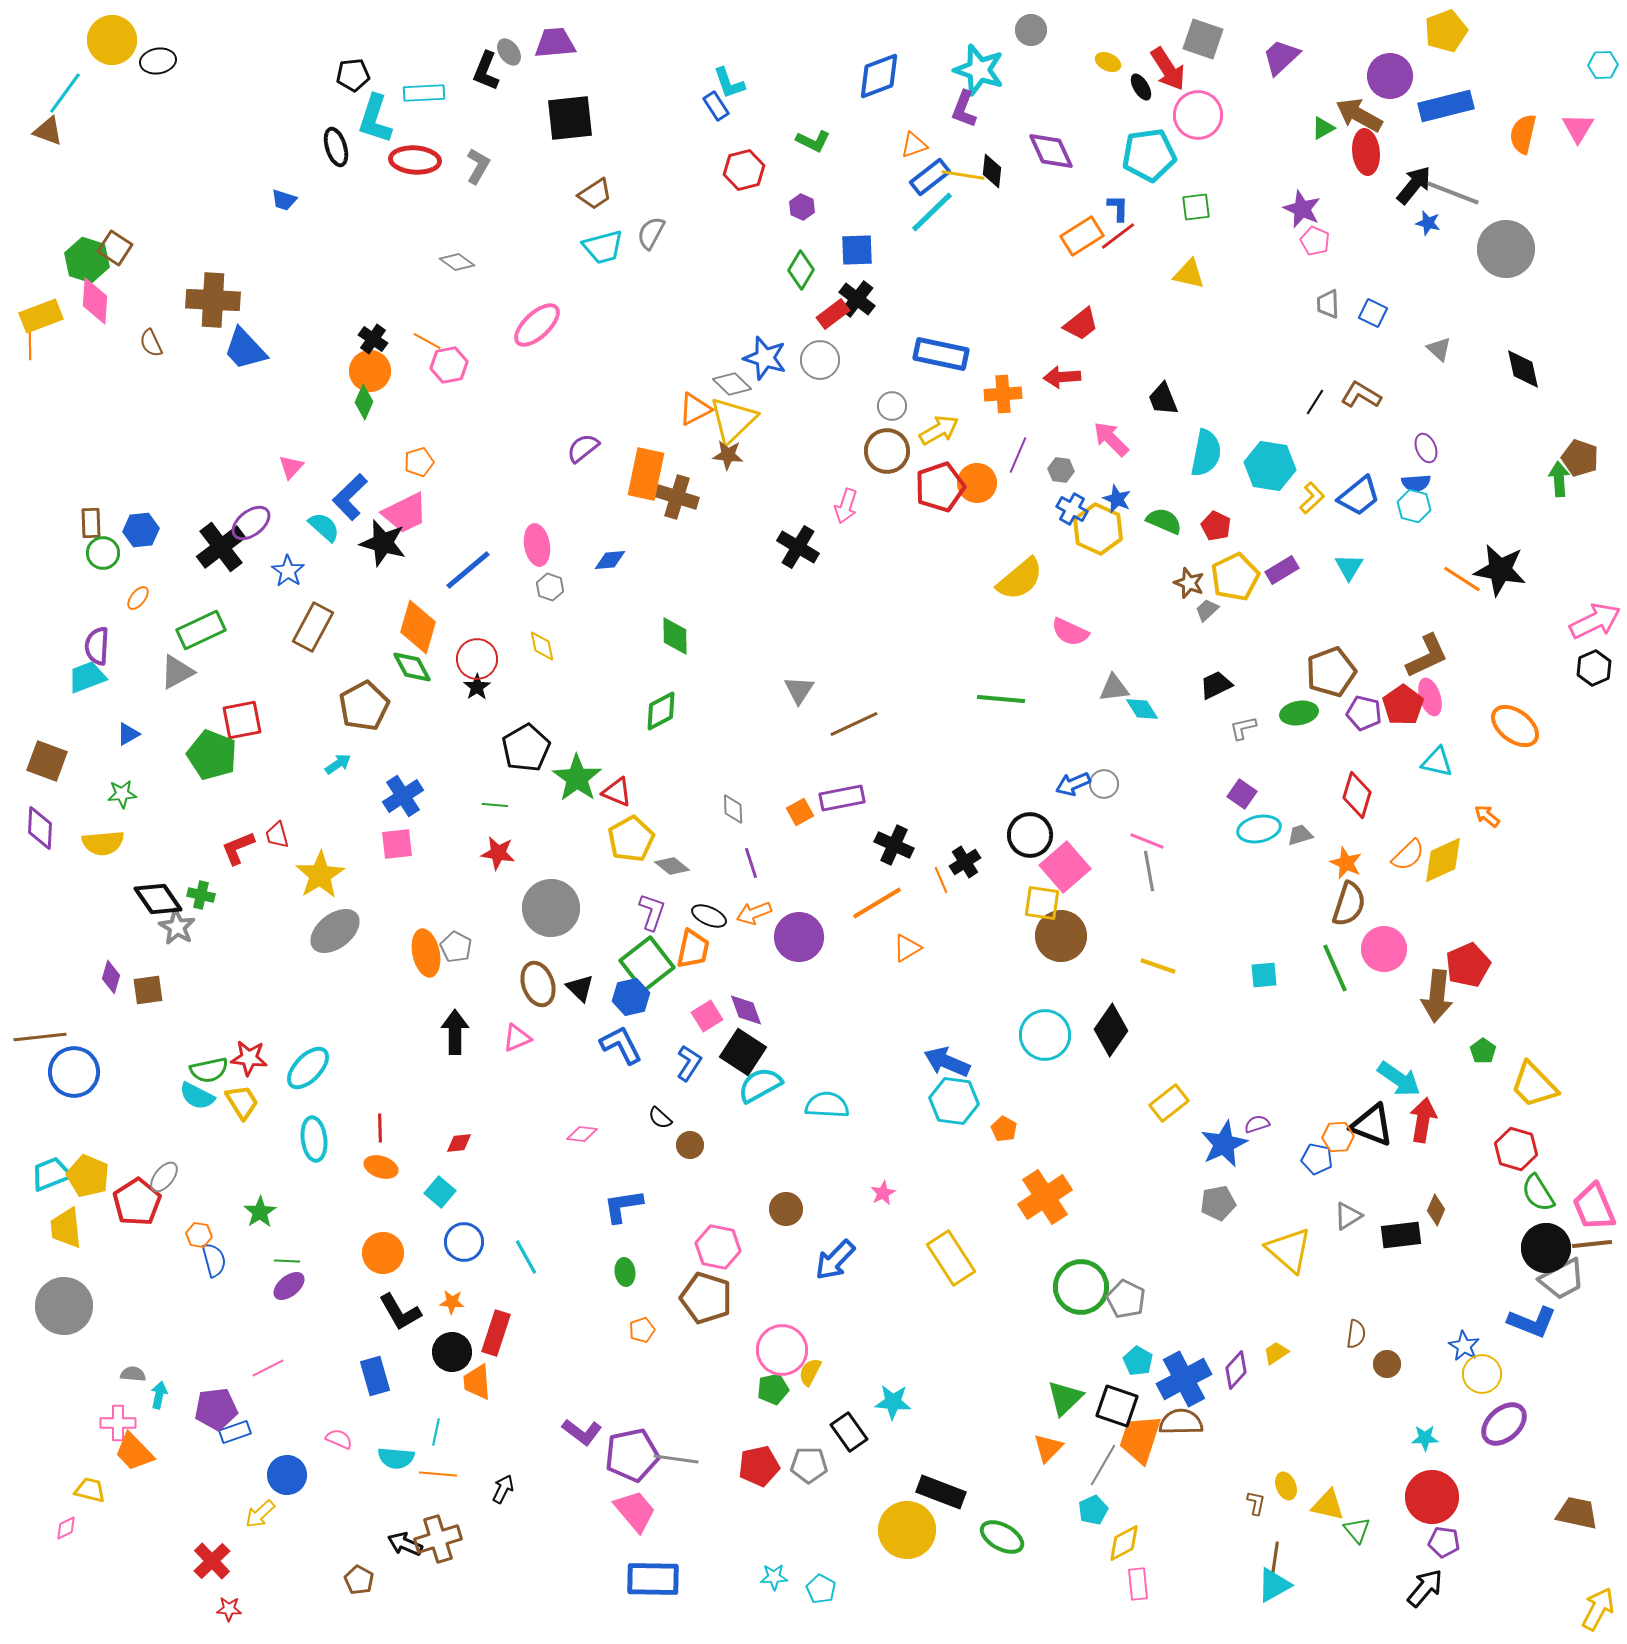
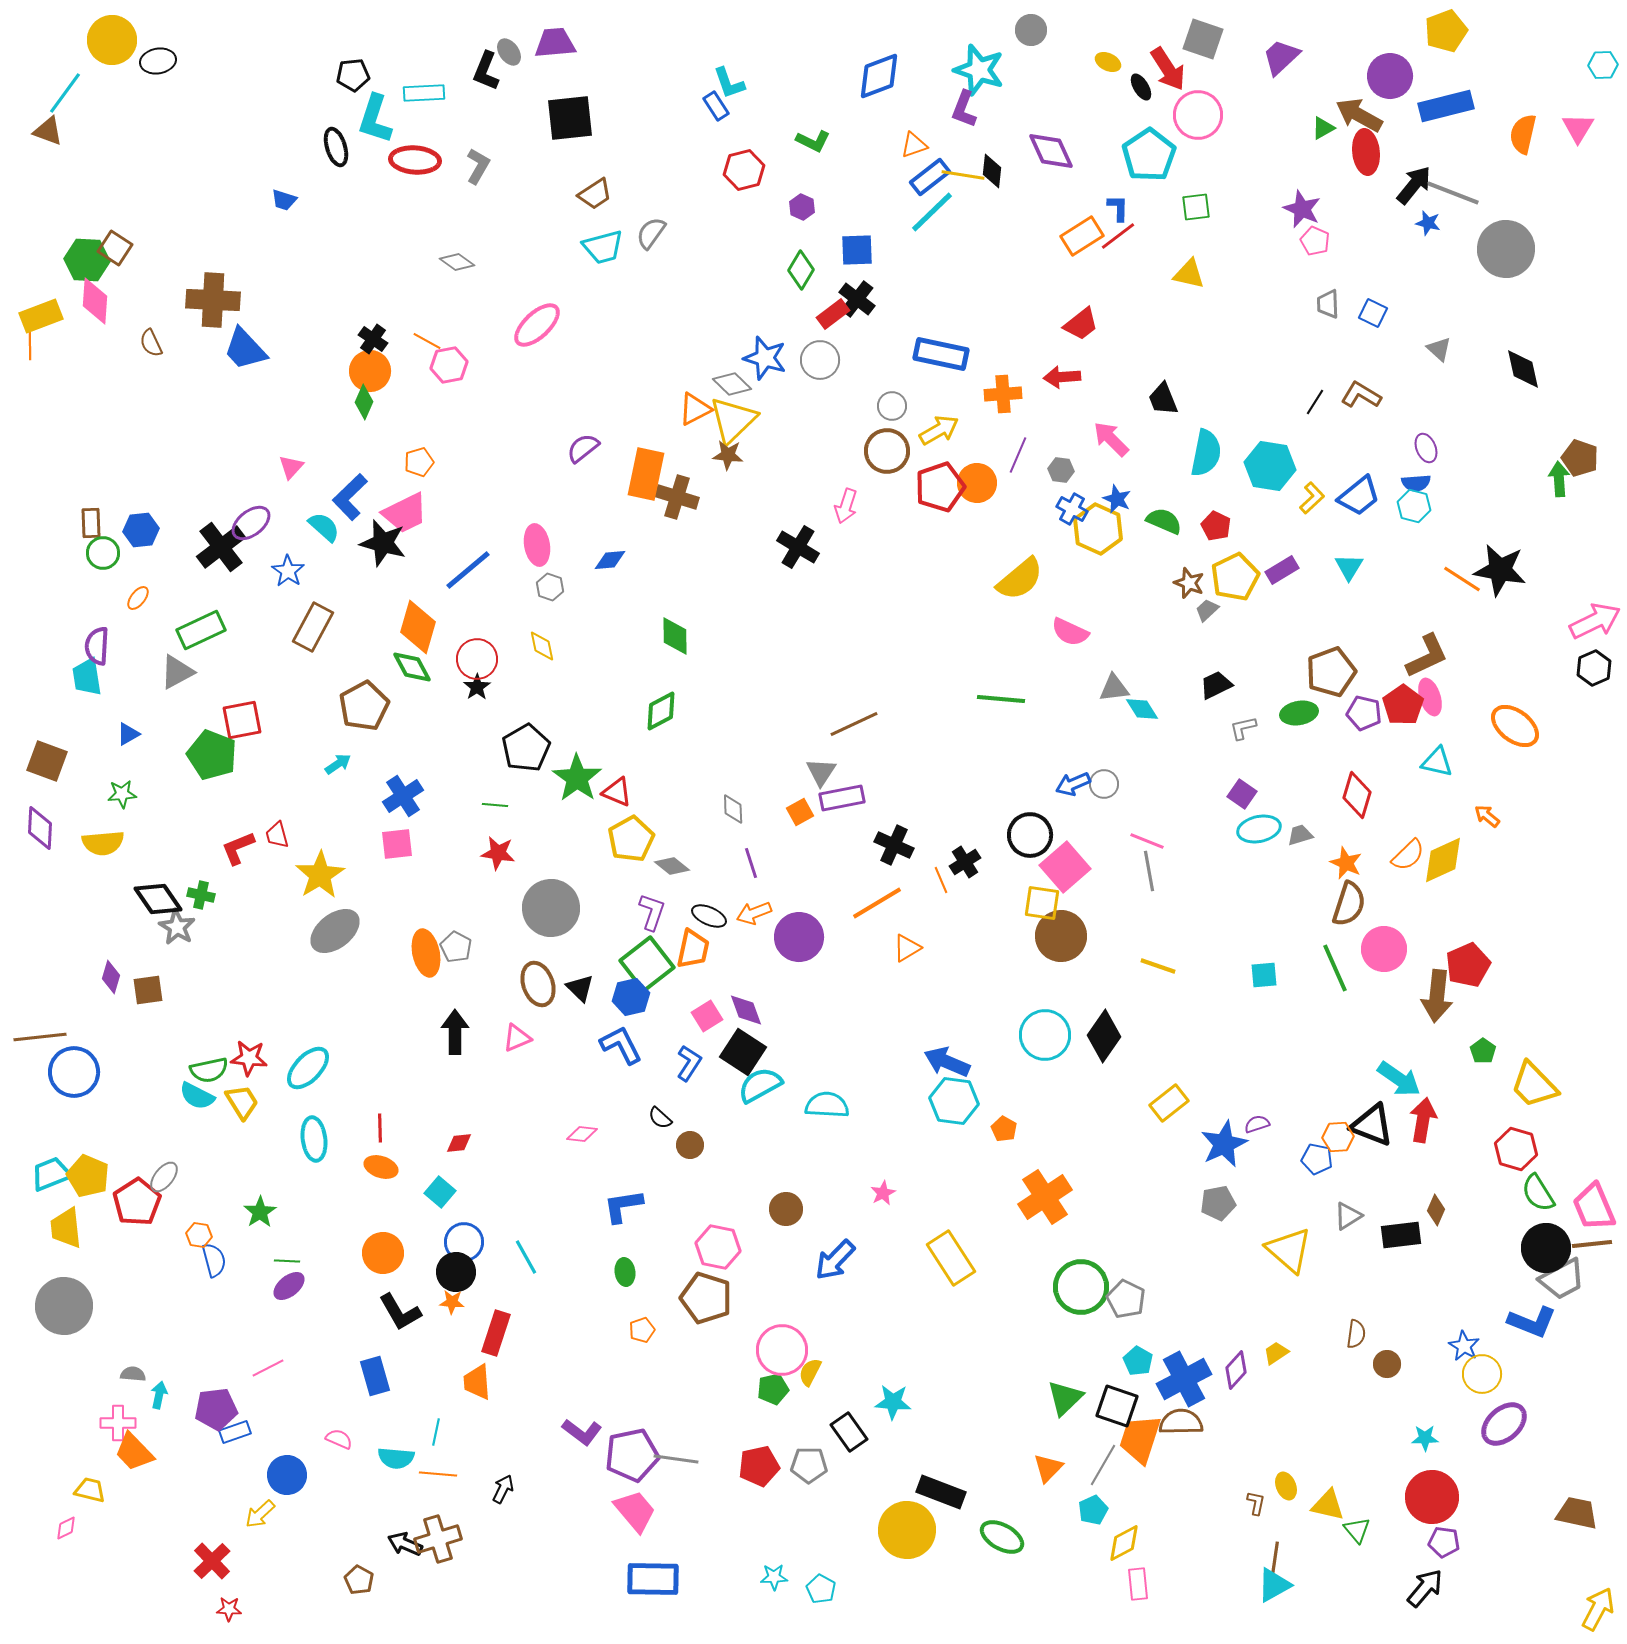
cyan pentagon at (1149, 155): rotated 26 degrees counterclockwise
gray semicircle at (651, 233): rotated 8 degrees clockwise
green hexagon at (87, 260): rotated 15 degrees counterclockwise
cyan trapezoid at (87, 677): rotated 78 degrees counterclockwise
gray triangle at (799, 690): moved 22 px right, 82 px down
black diamond at (1111, 1030): moved 7 px left, 6 px down
black circle at (452, 1352): moved 4 px right, 80 px up
orange triangle at (1048, 1448): moved 20 px down
